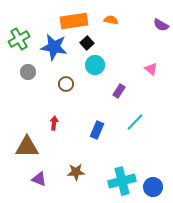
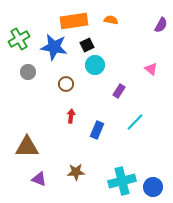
purple semicircle: rotated 91 degrees counterclockwise
black square: moved 2 px down; rotated 16 degrees clockwise
red arrow: moved 17 px right, 7 px up
